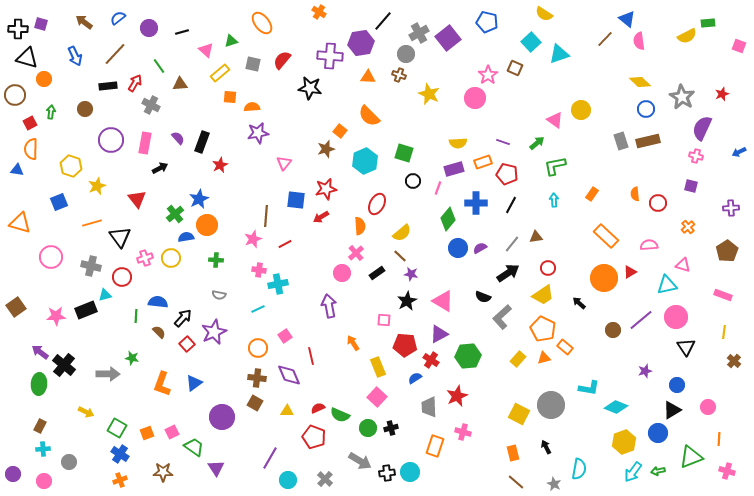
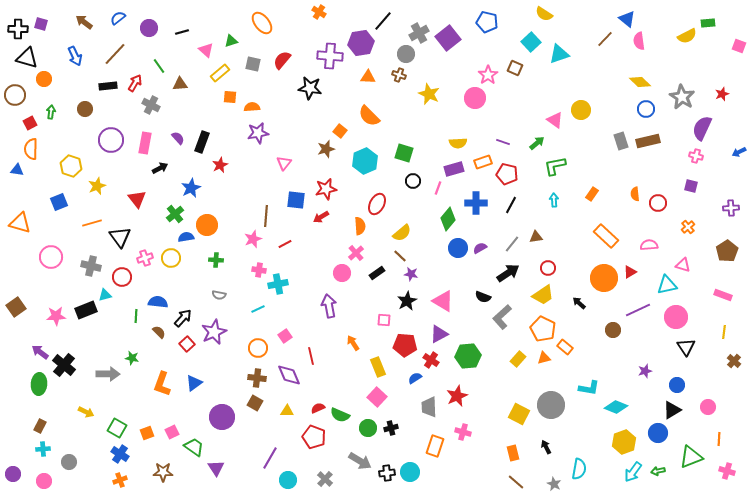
blue star at (199, 199): moved 8 px left, 11 px up
purple line at (641, 320): moved 3 px left, 10 px up; rotated 15 degrees clockwise
